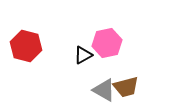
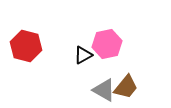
pink hexagon: moved 1 px down
brown trapezoid: rotated 36 degrees counterclockwise
